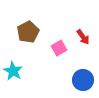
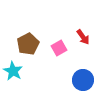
brown pentagon: moved 12 px down
